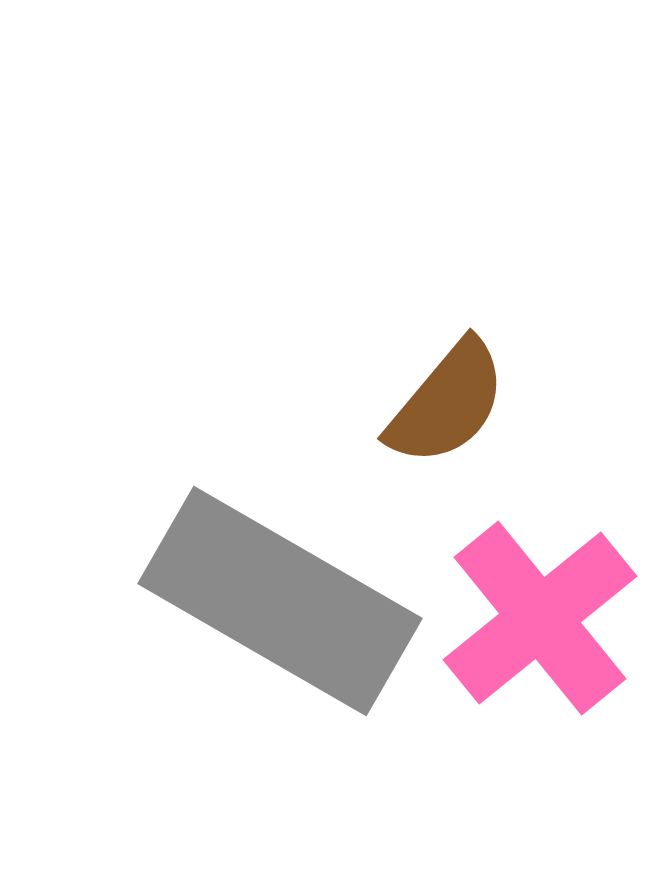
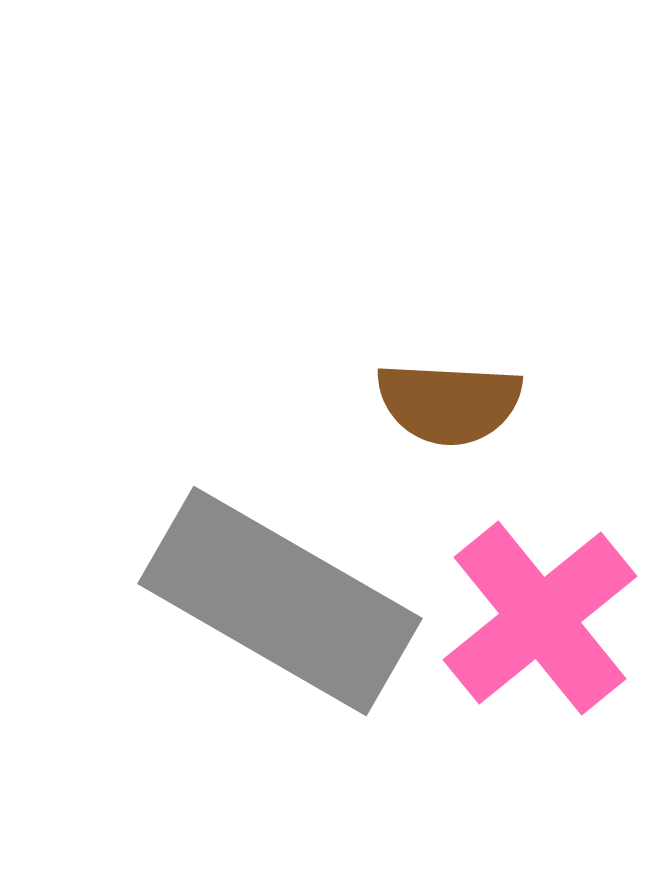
brown semicircle: moved 2 px right; rotated 53 degrees clockwise
